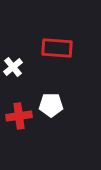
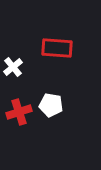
white pentagon: rotated 10 degrees clockwise
red cross: moved 4 px up; rotated 10 degrees counterclockwise
